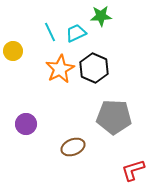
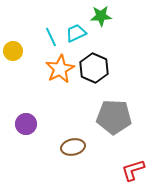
cyan line: moved 1 px right, 5 px down
brown ellipse: rotated 10 degrees clockwise
